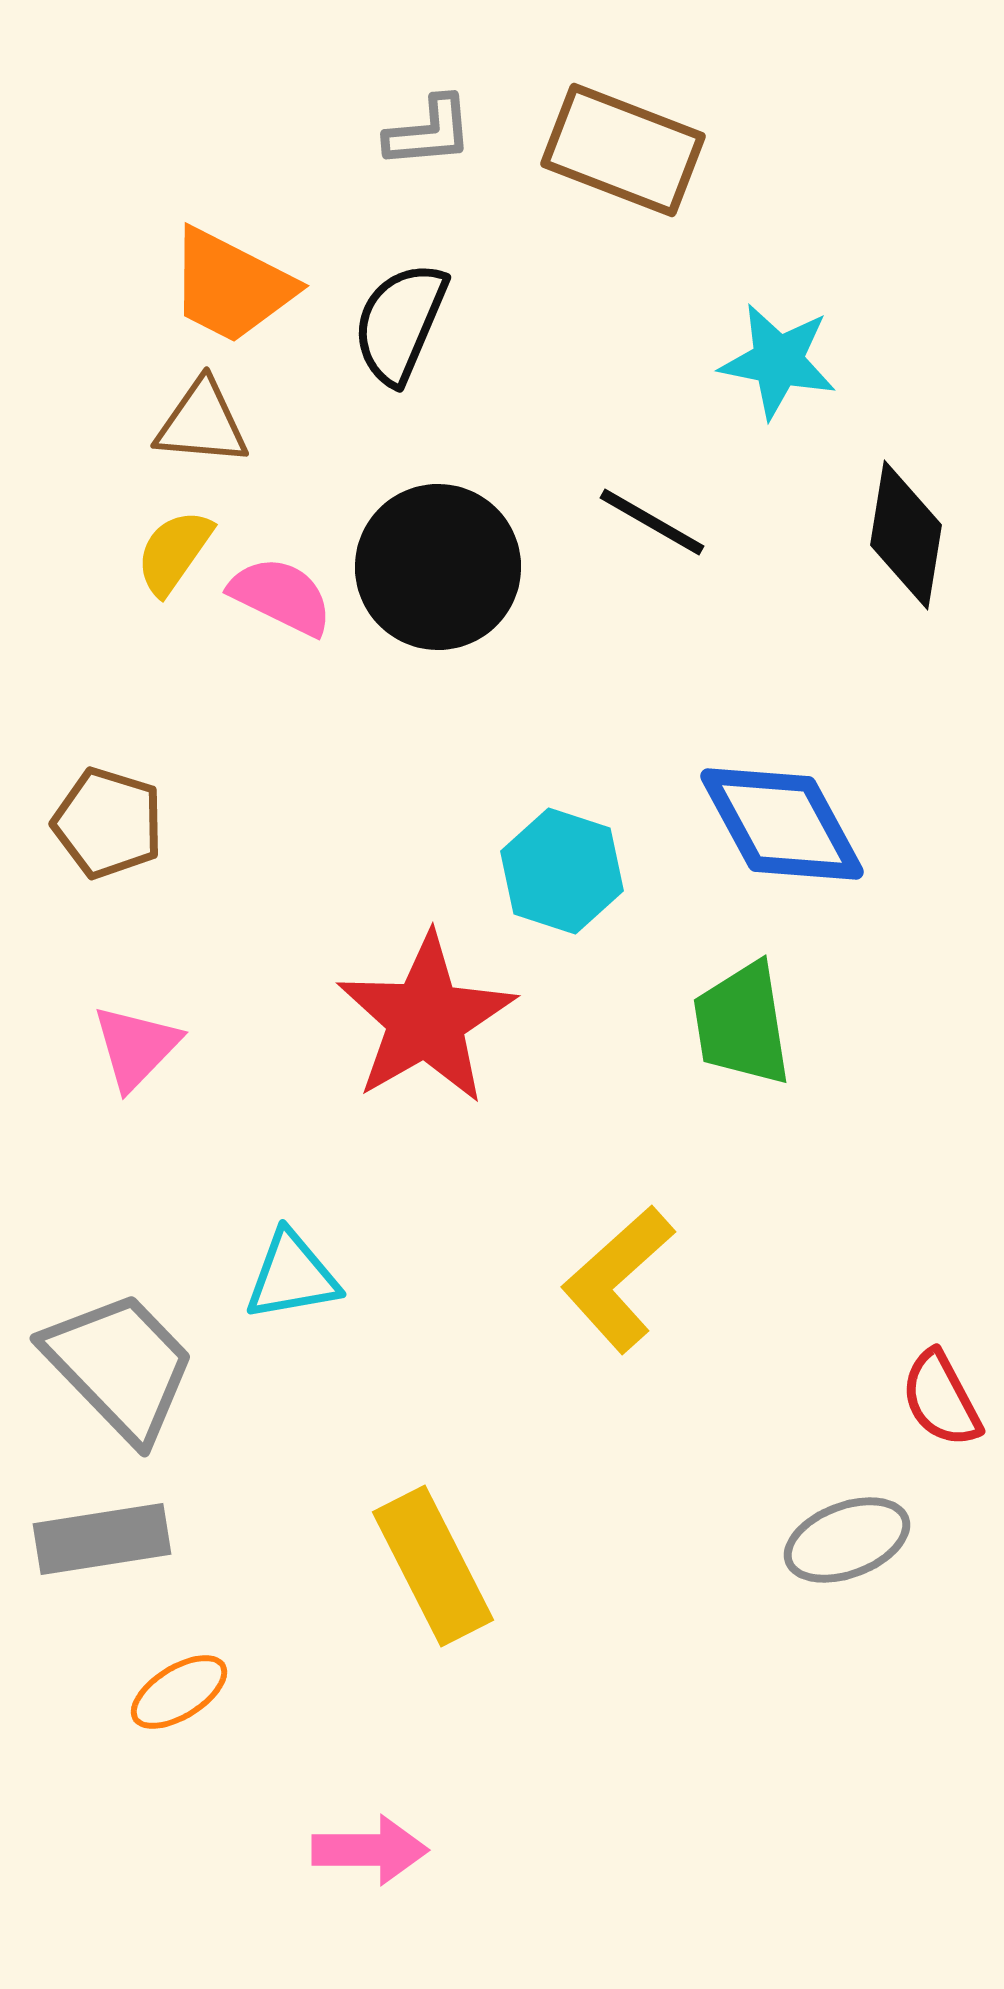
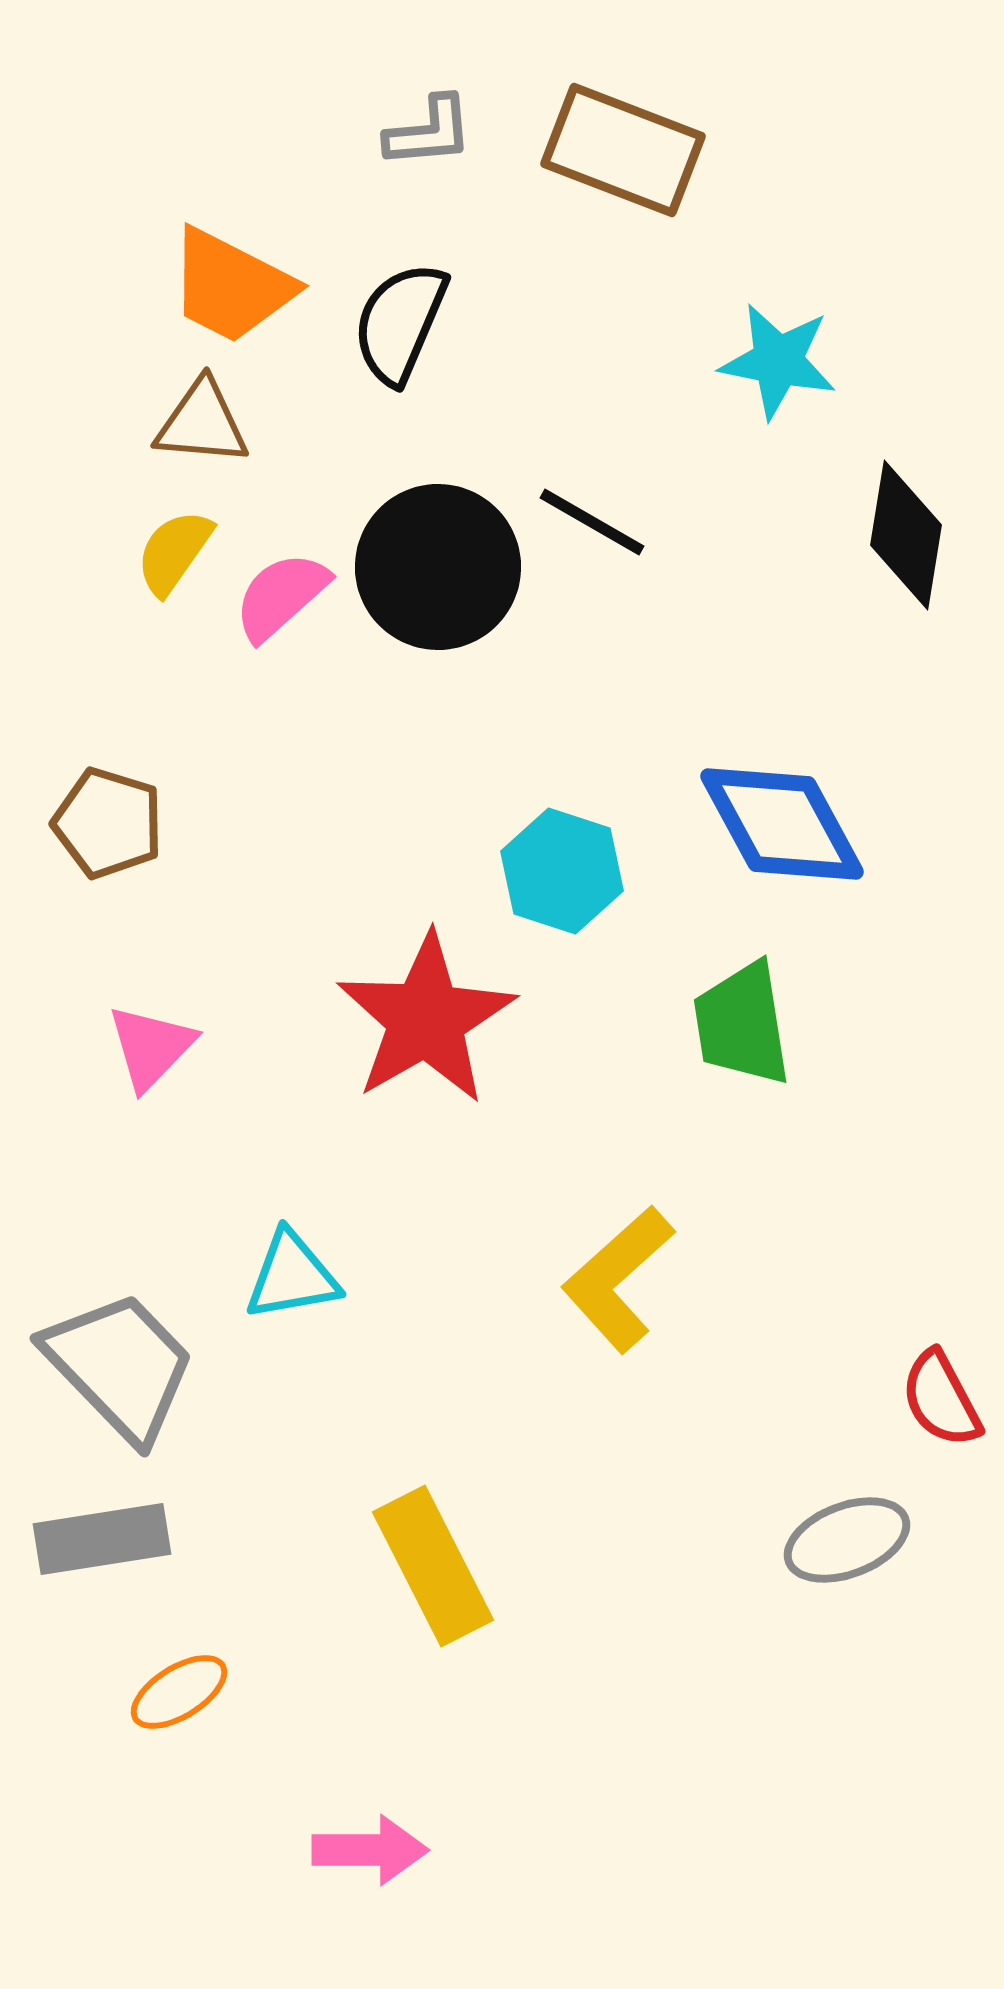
black line: moved 60 px left
pink semicircle: rotated 68 degrees counterclockwise
pink triangle: moved 15 px right
